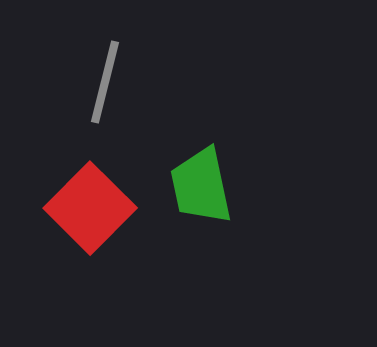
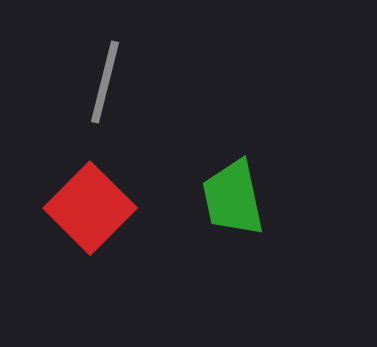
green trapezoid: moved 32 px right, 12 px down
